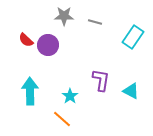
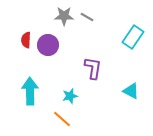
gray line: moved 8 px left, 5 px up; rotated 16 degrees clockwise
red semicircle: rotated 49 degrees clockwise
purple L-shape: moved 8 px left, 12 px up
cyan star: rotated 21 degrees clockwise
